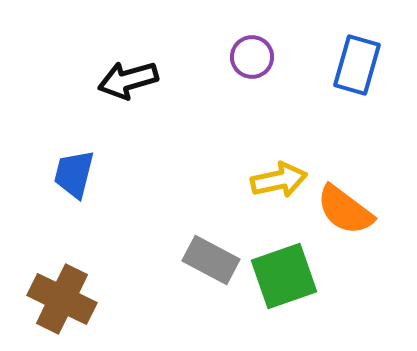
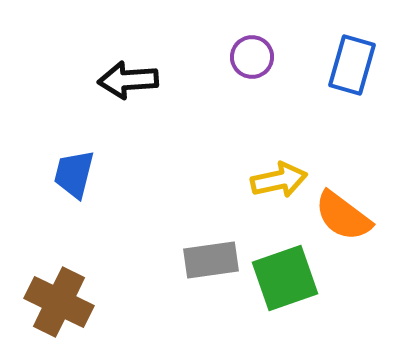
blue rectangle: moved 5 px left
black arrow: rotated 12 degrees clockwise
orange semicircle: moved 2 px left, 6 px down
gray rectangle: rotated 36 degrees counterclockwise
green square: moved 1 px right, 2 px down
brown cross: moved 3 px left, 3 px down
